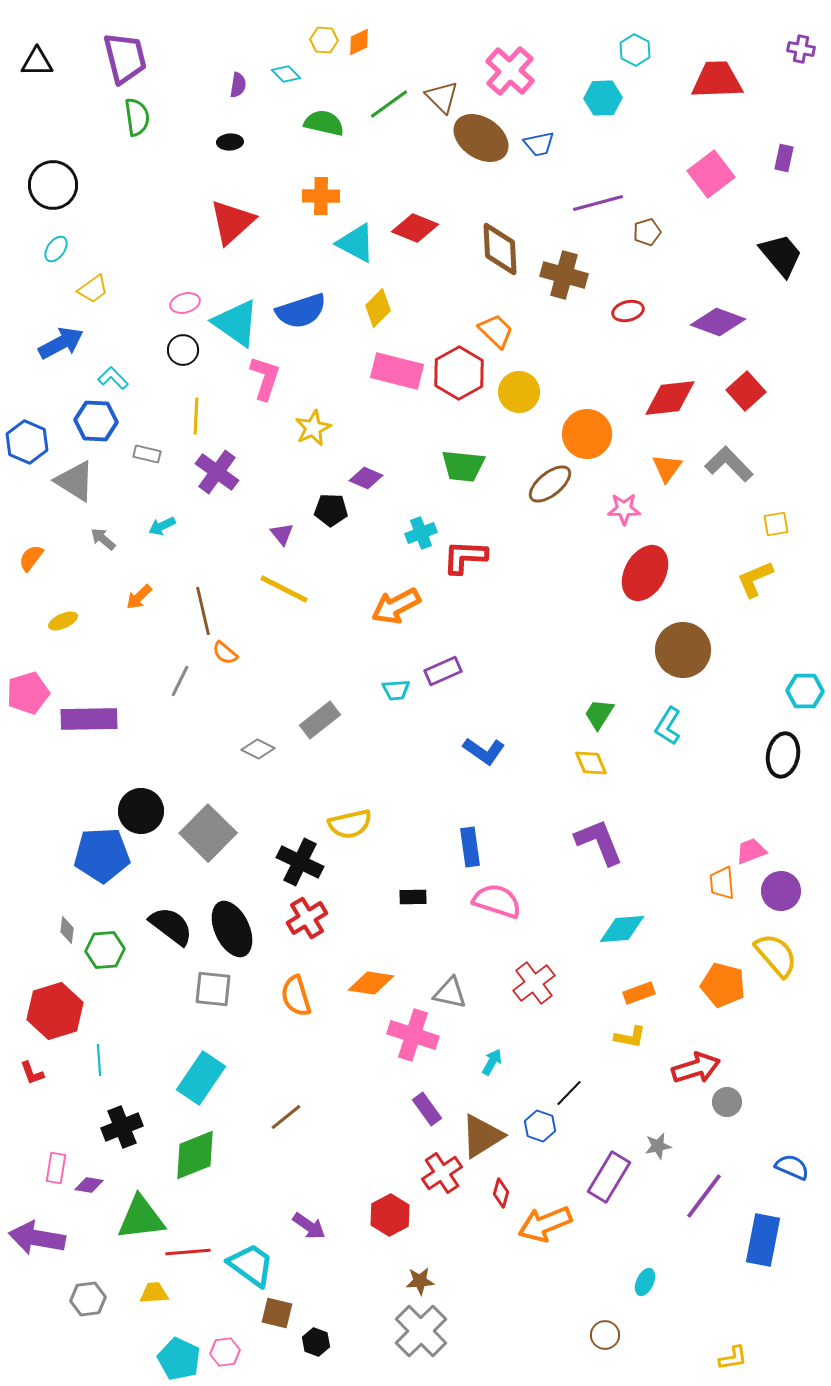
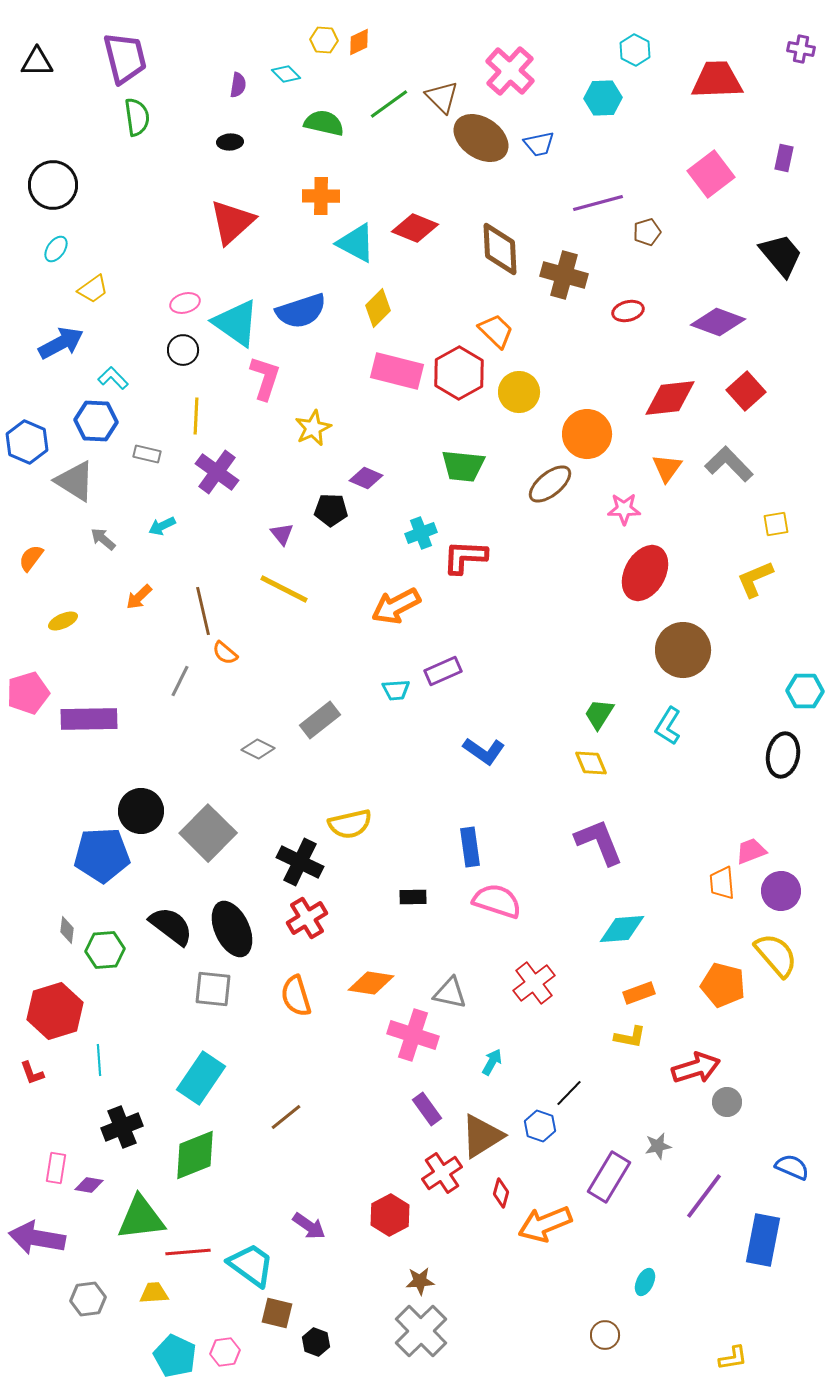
cyan pentagon at (179, 1359): moved 4 px left, 3 px up
